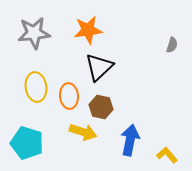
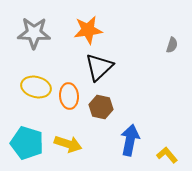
gray star: rotated 8 degrees clockwise
yellow ellipse: rotated 68 degrees counterclockwise
yellow arrow: moved 15 px left, 12 px down
